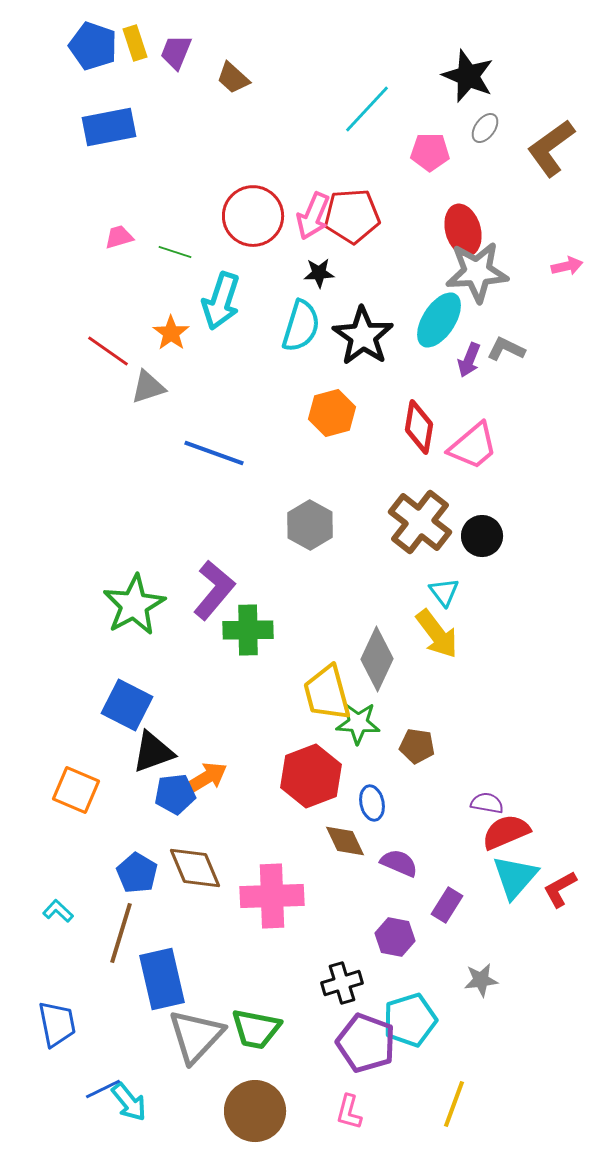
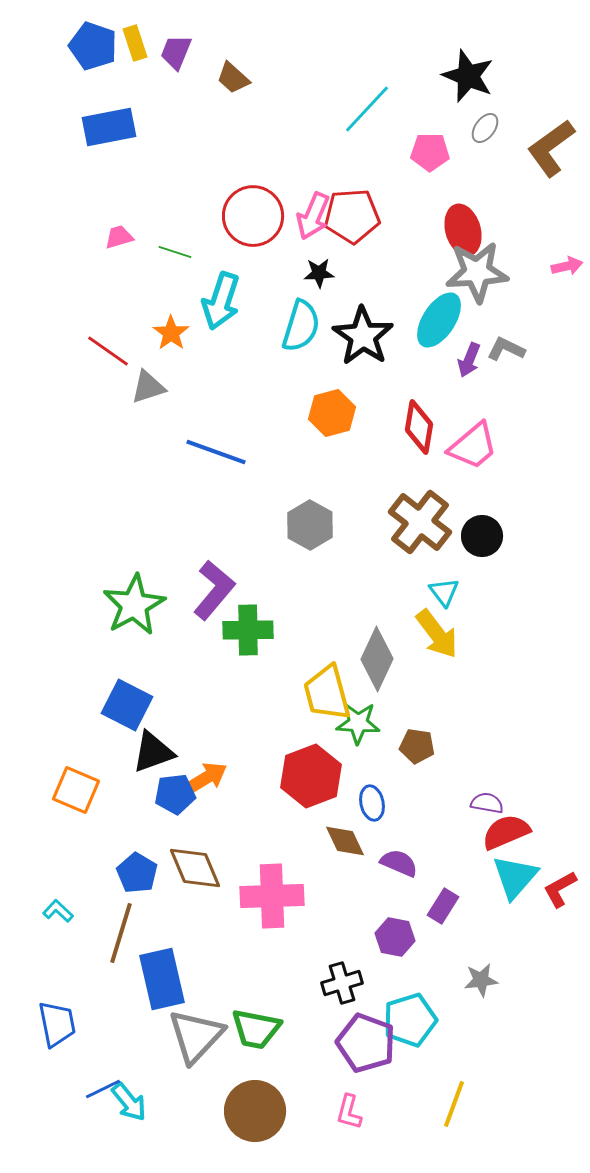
blue line at (214, 453): moved 2 px right, 1 px up
purple rectangle at (447, 905): moved 4 px left, 1 px down
